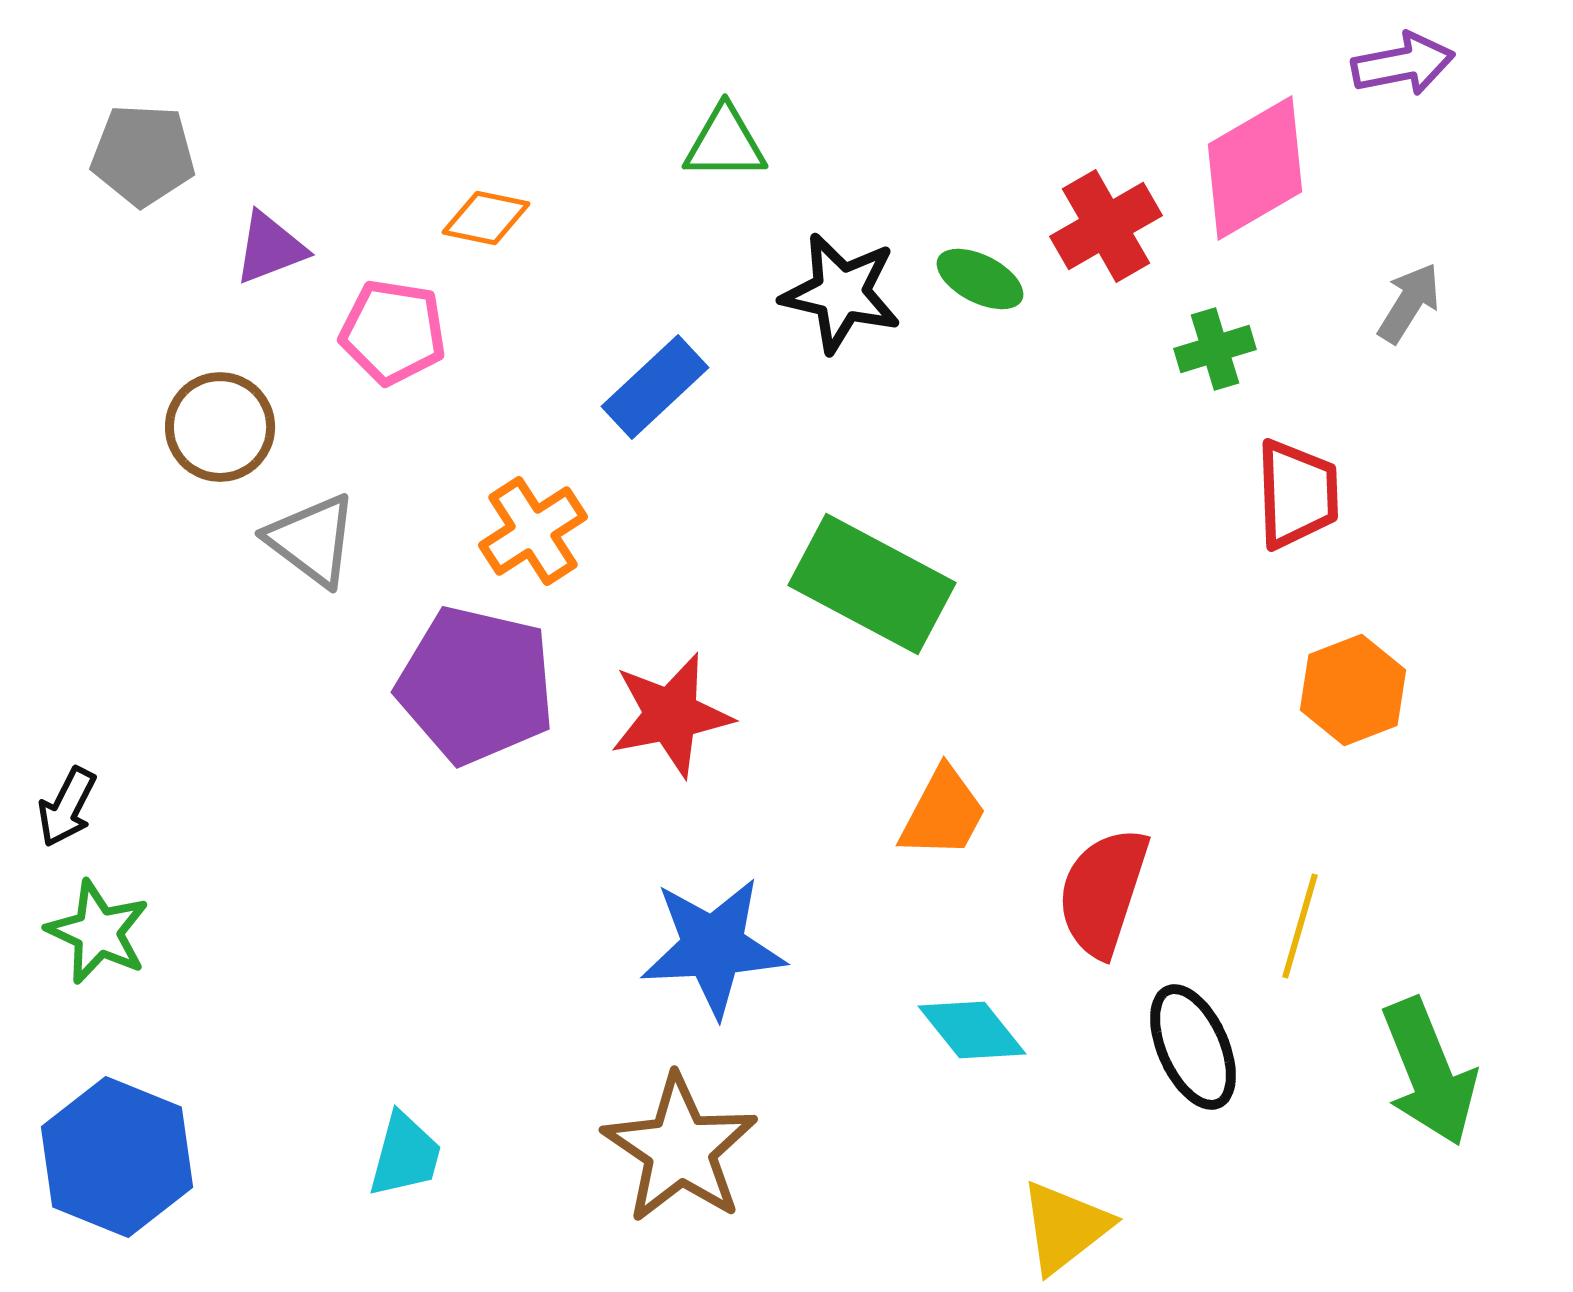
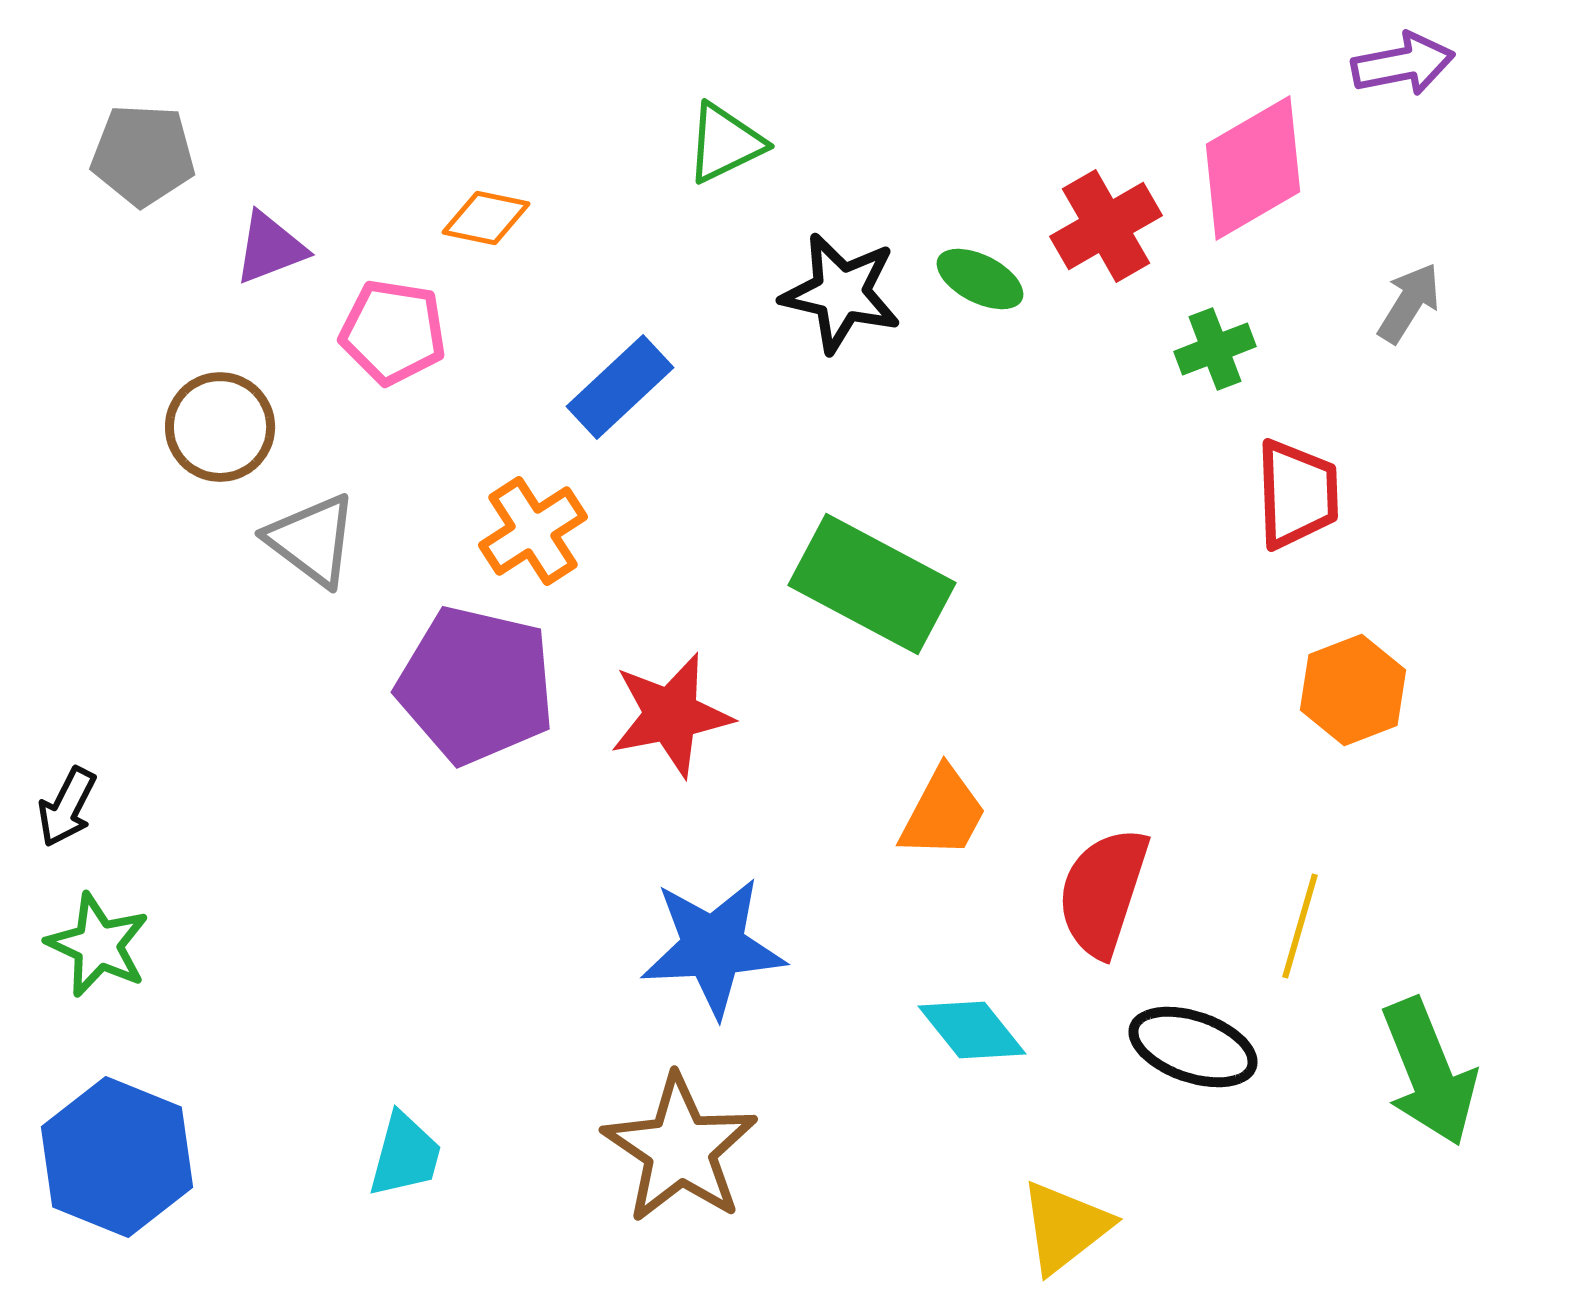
green triangle: rotated 26 degrees counterclockwise
pink diamond: moved 2 px left
green cross: rotated 4 degrees counterclockwise
blue rectangle: moved 35 px left
green star: moved 13 px down
black ellipse: rotated 47 degrees counterclockwise
